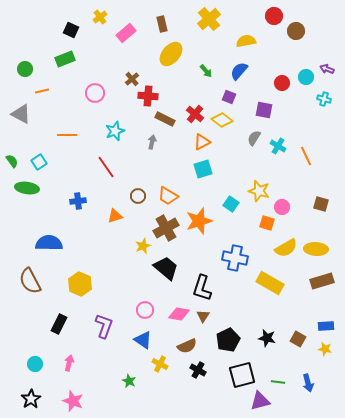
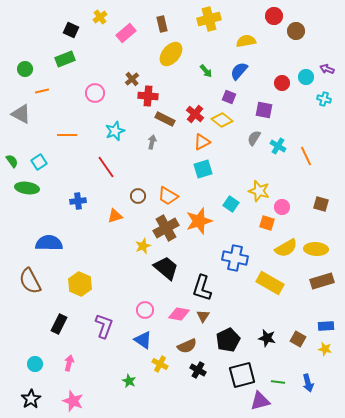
yellow cross at (209, 19): rotated 25 degrees clockwise
